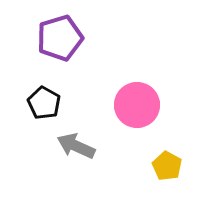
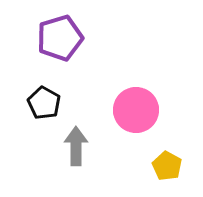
pink circle: moved 1 px left, 5 px down
gray arrow: rotated 66 degrees clockwise
